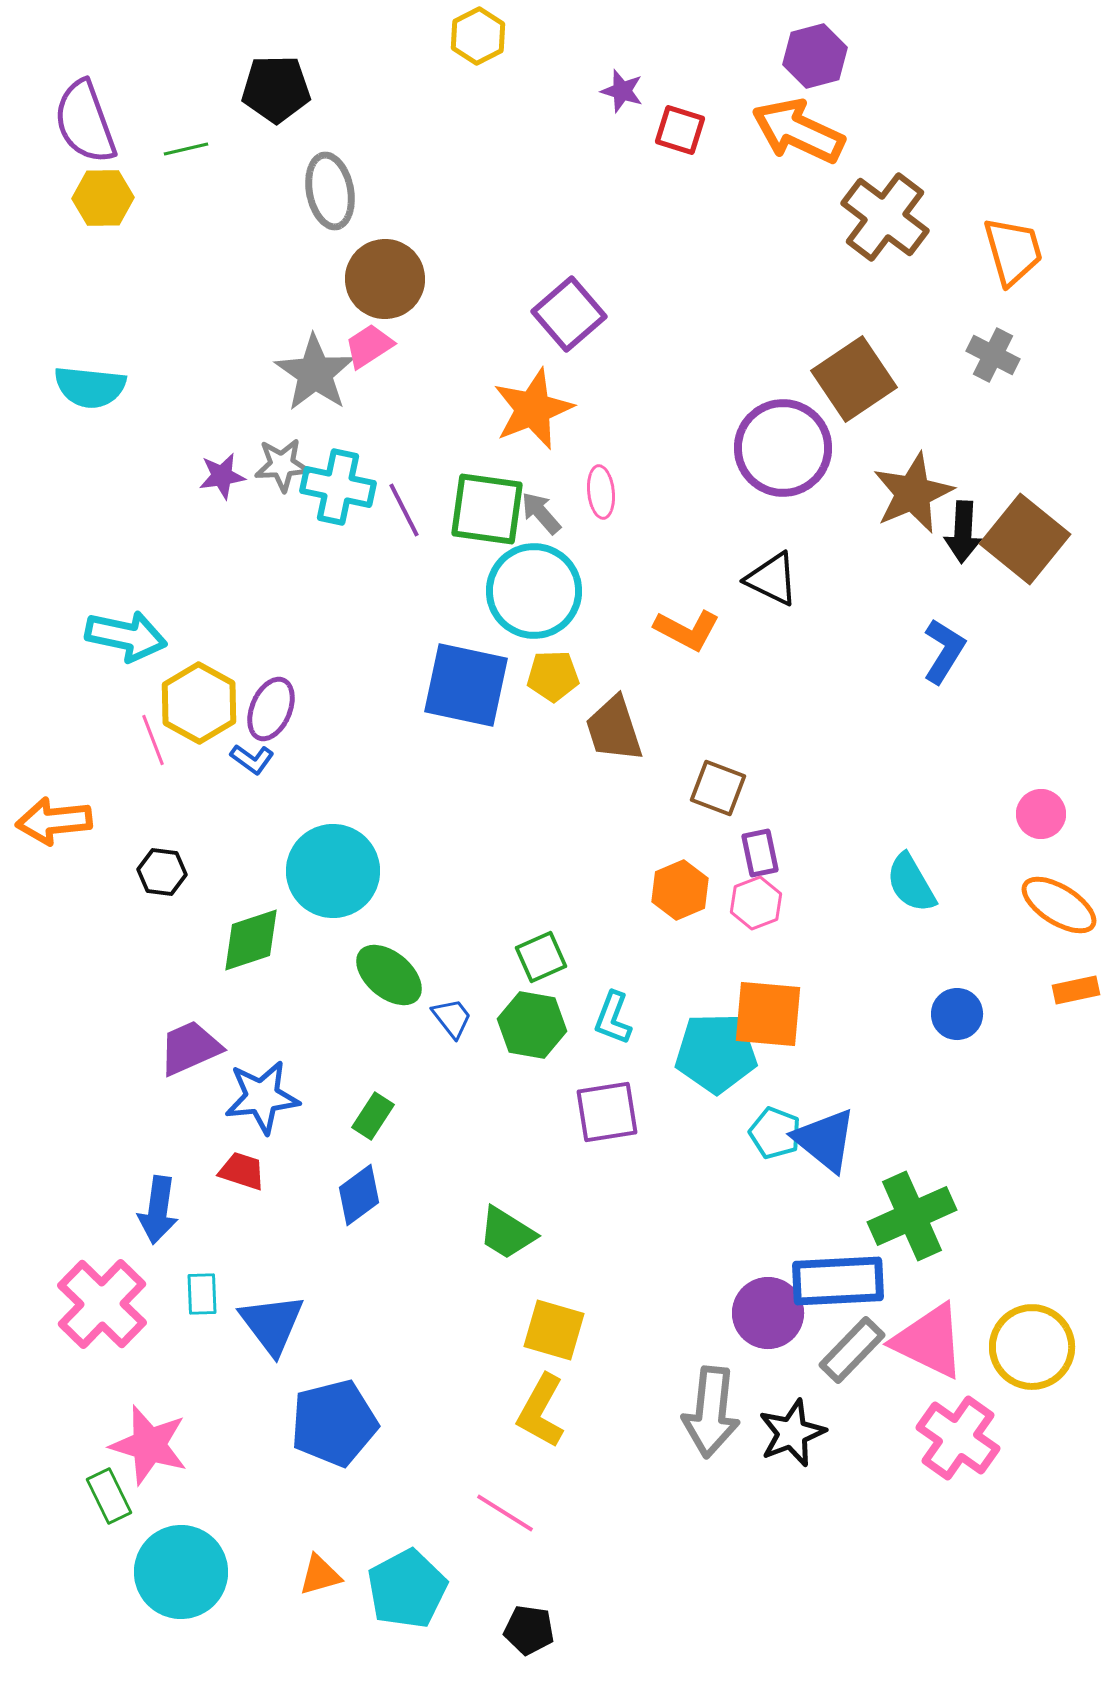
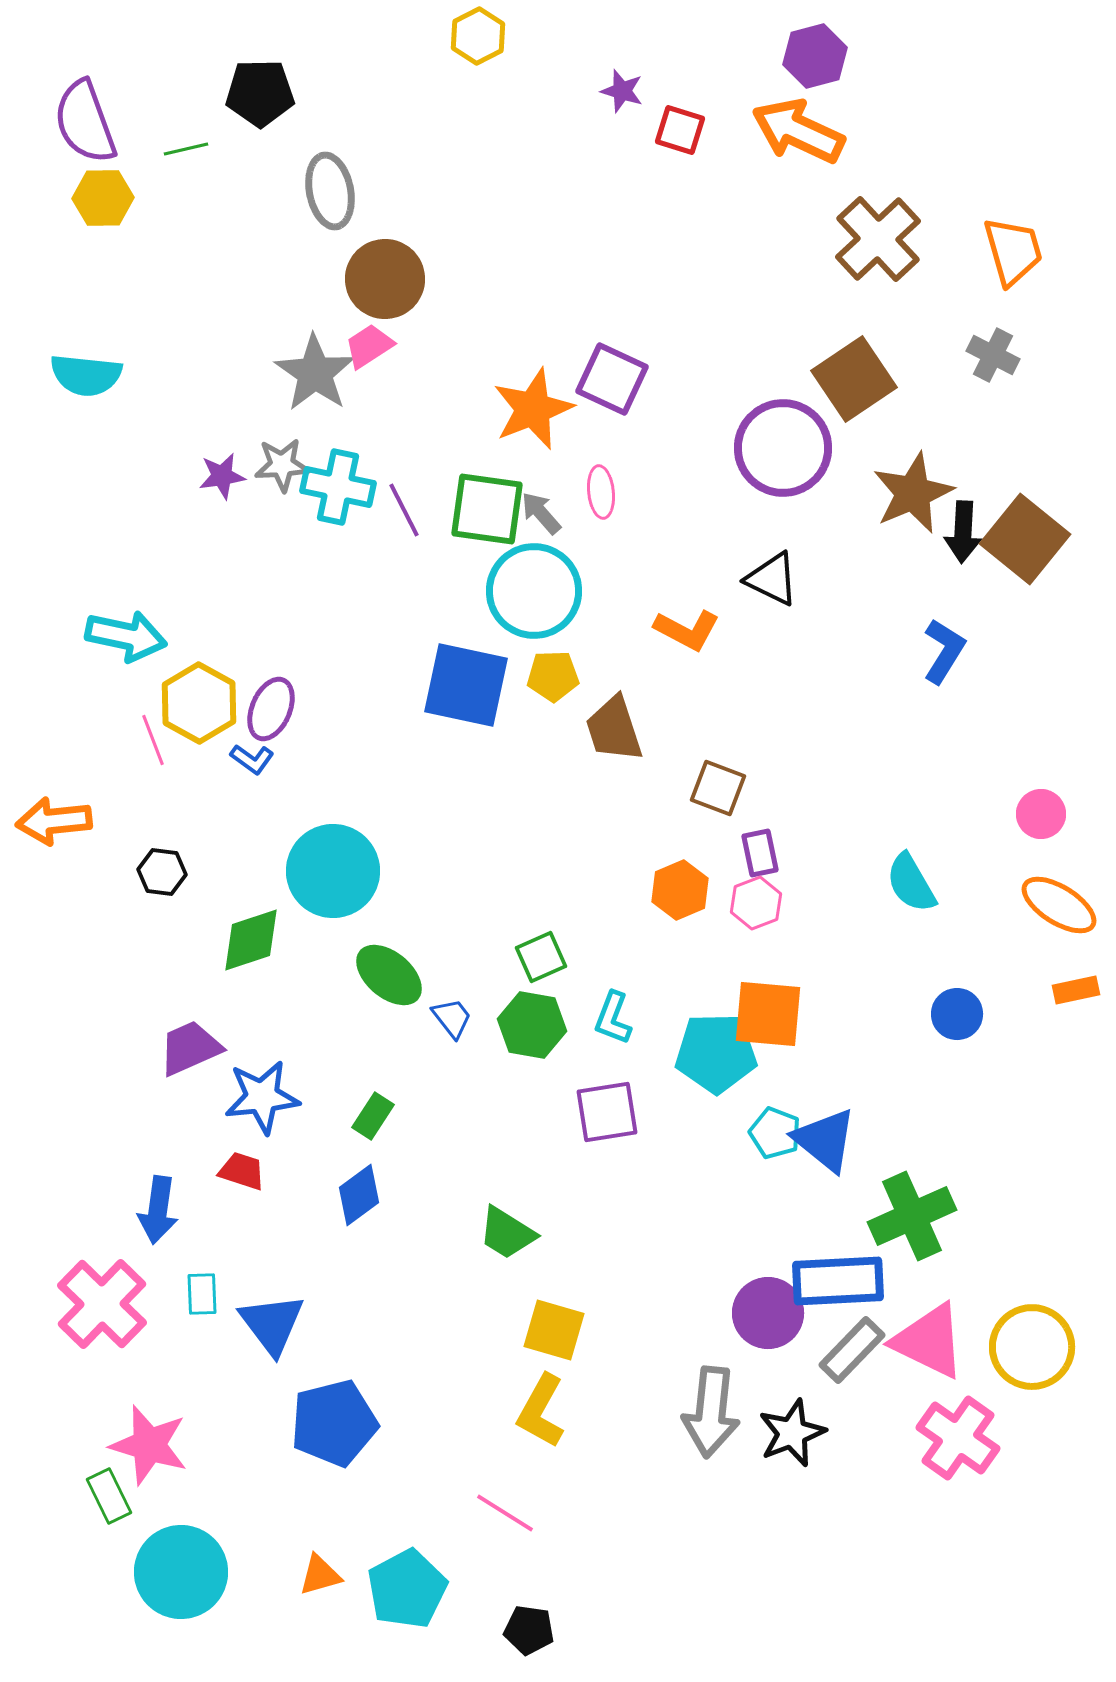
black pentagon at (276, 89): moved 16 px left, 4 px down
brown cross at (885, 217): moved 7 px left, 22 px down; rotated 10 degrees clockwise
purple square at (569, 314): moved 43 px right, 65 px down; rotated 24 degrees counterclockwise
cyan semicircle at (90, 387): moved 4 px left, 12 px up
